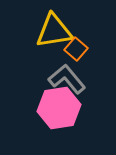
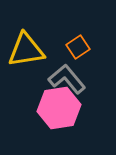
yellow triangle: moved 28 px left, 19 px down
orange square: moved 2 px right, 2 px up; rotated 15 degrees clockwise
